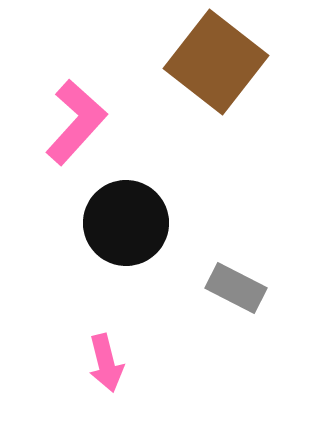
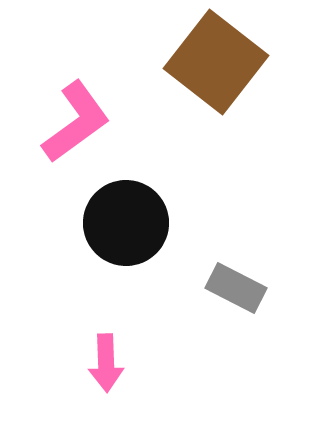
pink L-shape: rotated 12 degrees clockwise
pink arrow: rotated 12 degrees clockwise
